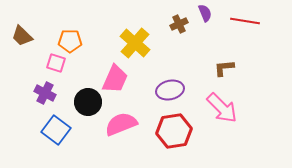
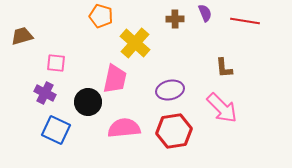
brown cross: moved 4 px left, 5 px up; rotated 24 degrees clockwise
brown trapezoid: rotated 120 degrees clockwise
orange pentagon: moved 31 px right, 25 px up; rotated 15 degrees clockwise
pink square: rotated 12 degrees counterclockwise
brown L-shape: rotated 90 degrees counterclockwise
pink trapezoid: rotated 12 degrees counterclockwise
pink semicircle: moved 3 px right, 4 px down; rotated 16 degrees clockwise
blue square: rotated 12 degrees counterclockwise
